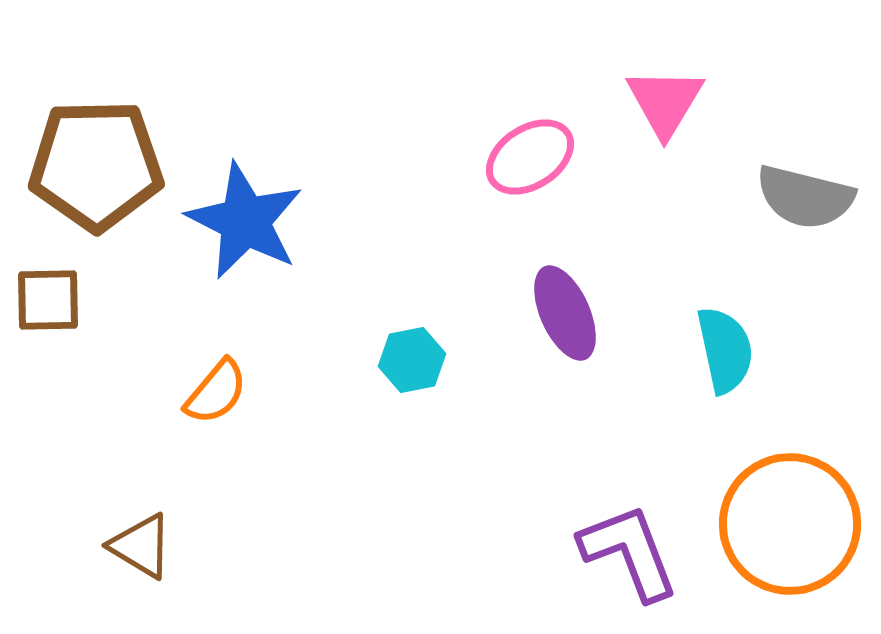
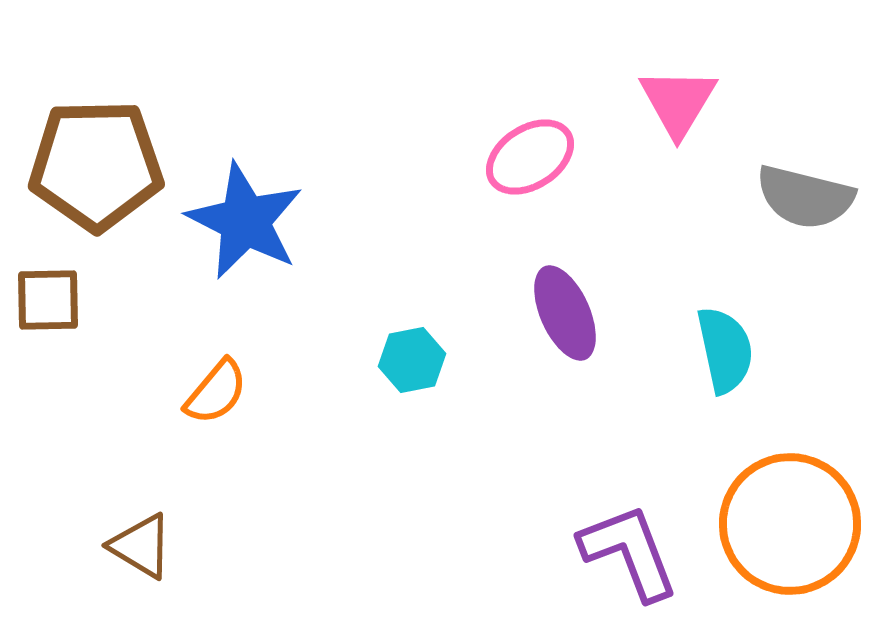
pink triangle: moved 13 px right
